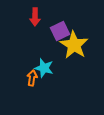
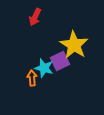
red arrow: rotated 24 degrees clockwise
purple square: moved 30 px down
orange arrow: rotated 14 degrees counterclockwise
